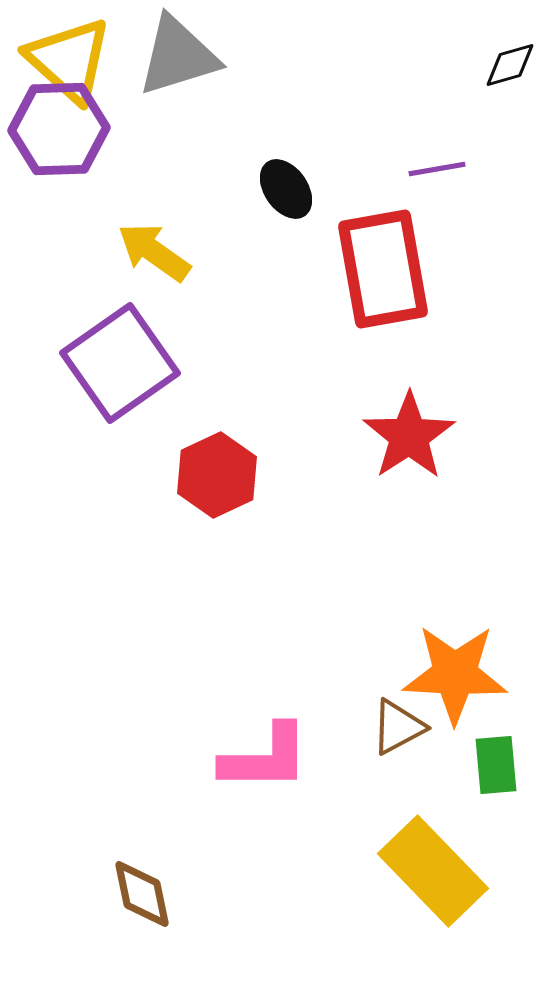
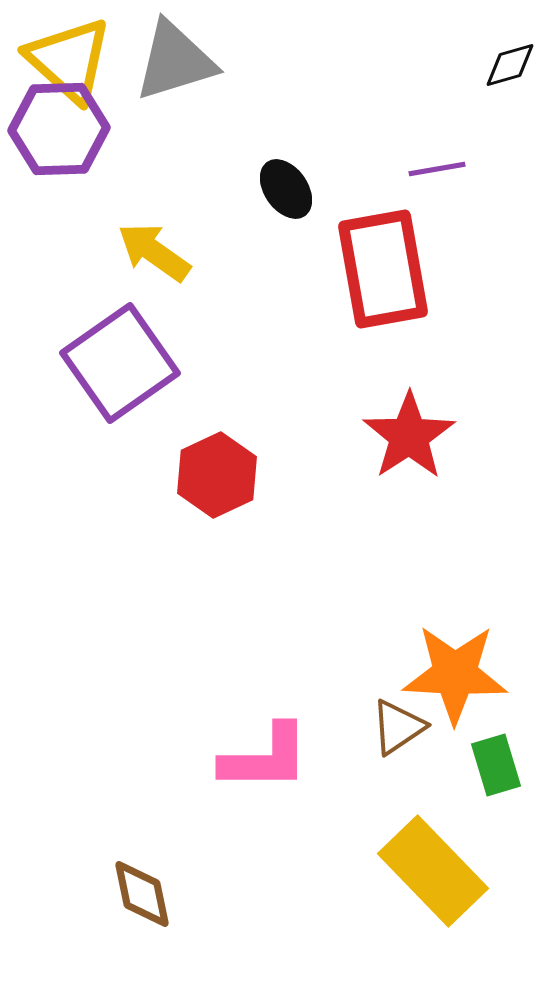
gray triangle: moved 3 px left, 5 px down
brown triangle: rotated 6 degrees counterclockwise
green rectangle: rotated 12 degrees counterclockwise
